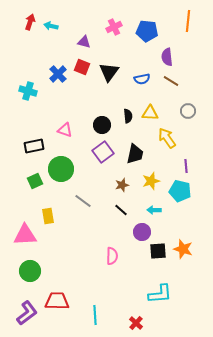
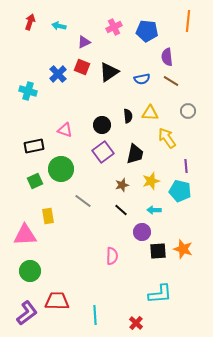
cyan arrow at (51, 26): moved 8 px right
purple triangle at (84, 42): rotated 40 degrees counterclockwise
black triangle at (109, 72): rotated 20 degrees clockwise
